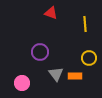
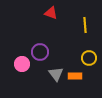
yellow line: moved 1 px down
pink circle: moved 19 px up
